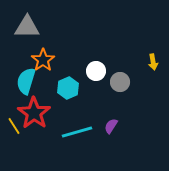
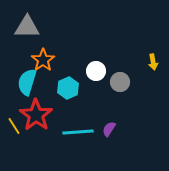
cyan semicircle: moved 1 px right, 1 px down
red star: moved 2 px right, 2 px down
purple semicircle: moved 2 px left, 3 px down
cyan line: moved 1 px right; rotated 12 degrees clockwise
